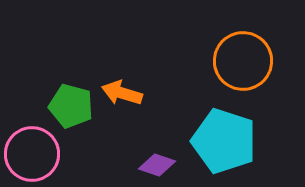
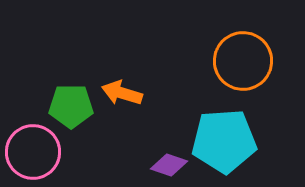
green pentagon: rotated 15 degrees counterclockwise
cyan pentagon: rotated 22 degrees counterclockwise
pink circle: moved 1 px right, 2 px up
purple diamond: moved 12 px right
